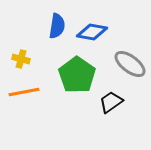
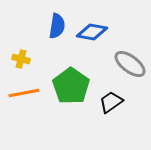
green pentagon: moved 6 px left, 11 px down
orange line: moved 1 px down
